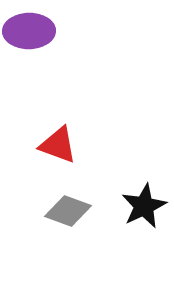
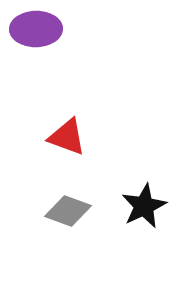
purple ellipse: moved 7 px right, 2 px up
red triangle: moved 9 px right, 8 px up
